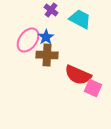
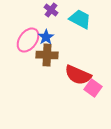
pink square: rotated 12 degrees clockwise
